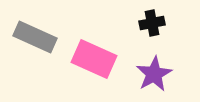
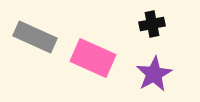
black cross: moved 1 px down
pink rectangle: moved 1 px left, 1 px up
